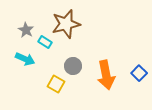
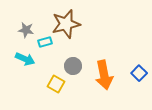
gray star: rotated 21 degrees counterclockwise
cyan rectangle: rotated 48 degrees counterclockwise
orange arrow: moved 2 px left
